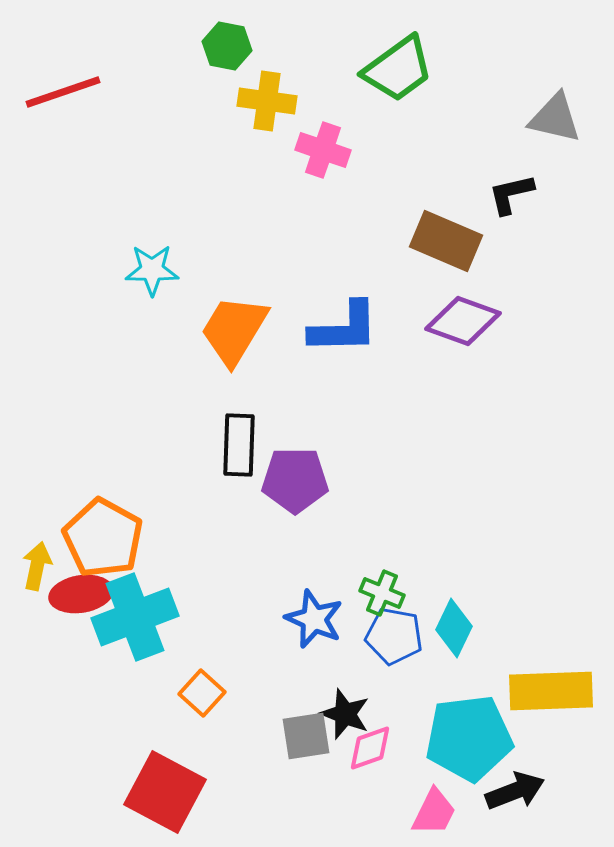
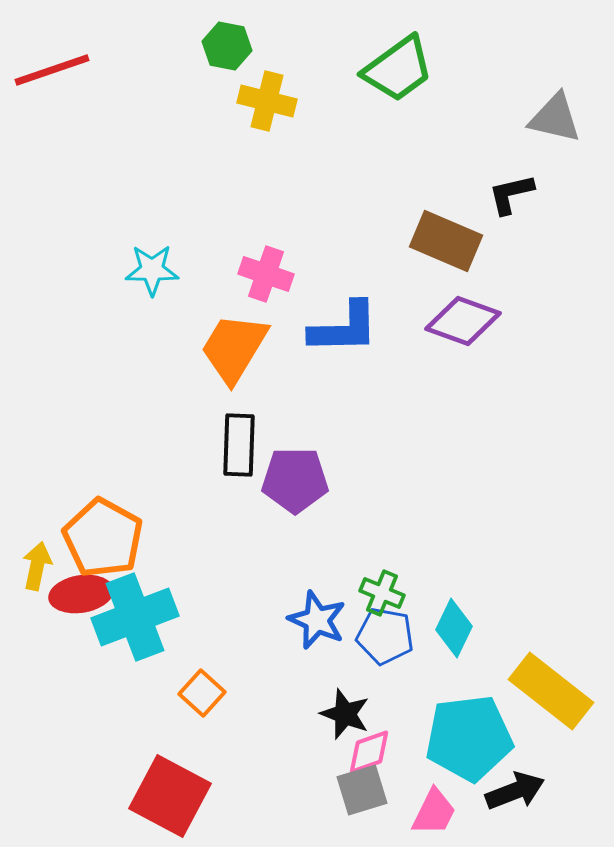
red line: moved 11 px left, 22 px up
yellow cross: rotated 6 degrees clockwise
pink cross: moved 57 px left, 124 px down
orange trapezoid: moved 18 px down
blue star: moved 3 px right, 1 px down
blue pentagon: moved 9 px left
yellow rectangle: rotated 40 degrees clockwise
gray square: moved 56 px right, 54 px down; rotated 8 degrees counterclockwise
pink diamond: moved 1 px left, 4 px down
red square: moved 5 px right, 4 px down
